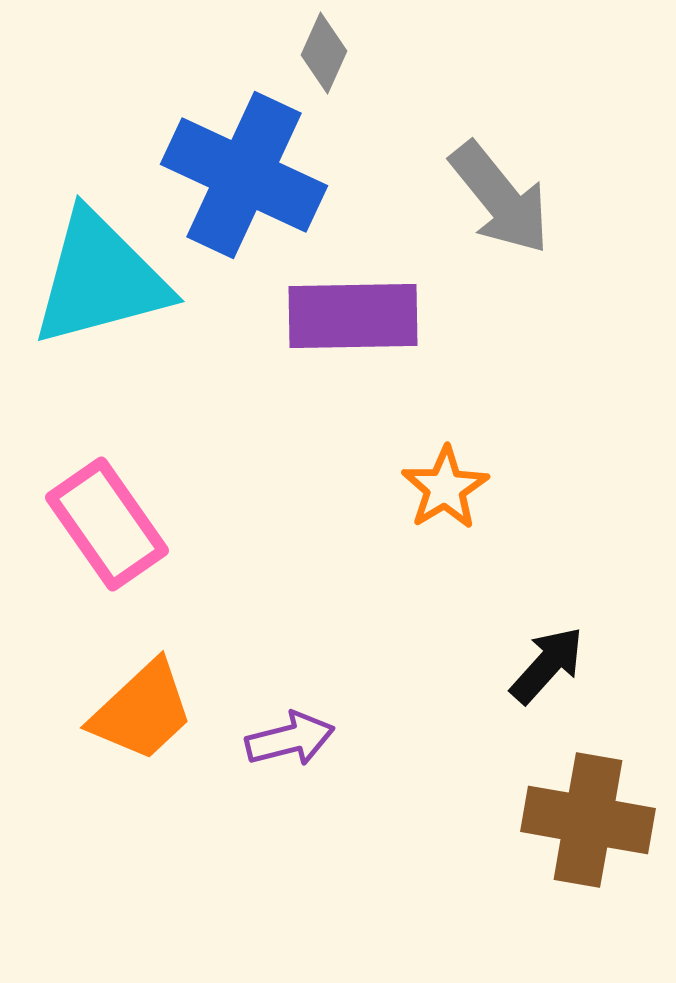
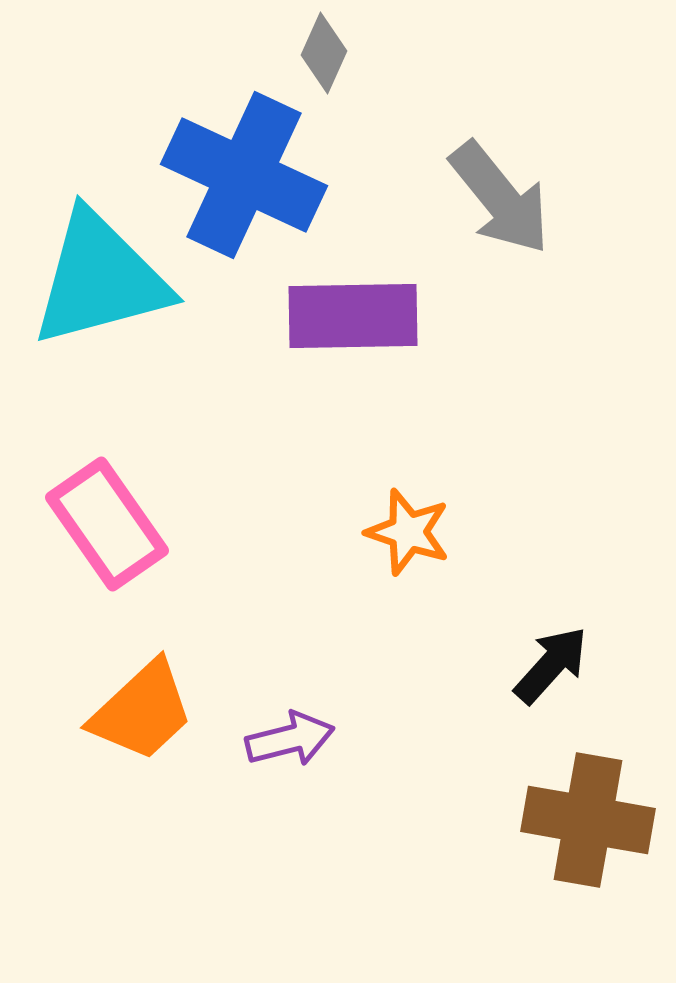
orange star: moved 37 px left, 44 px down; rotated 22 degrees counterclockwise
black arrow: moved 4 px right
